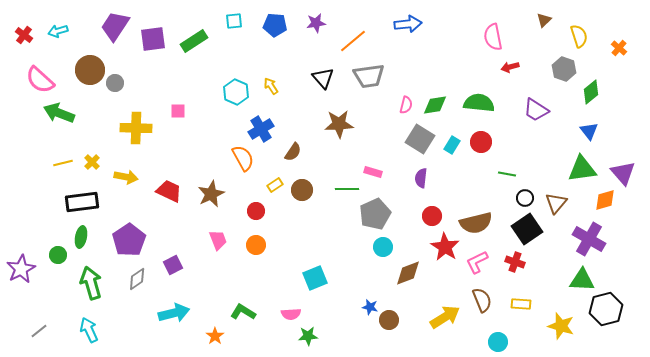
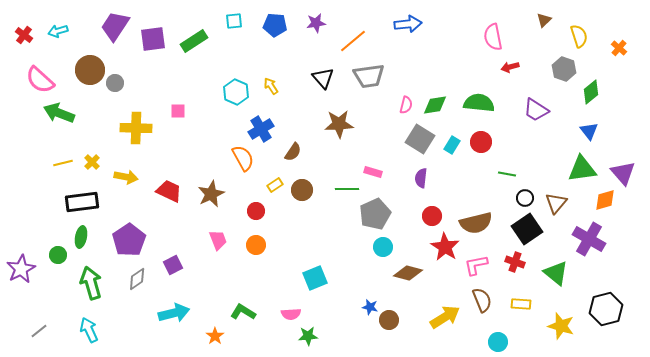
pink L-shape at (477, 262): moved 1 px left, 3 px down; rotated 15 degrees clockwise
brown diamond at (408, 273): rotated 36 degrees clockwise
green triangle at (582, 280): moved 26 px left, 7 px up; rotated 36 degrees clockwise
